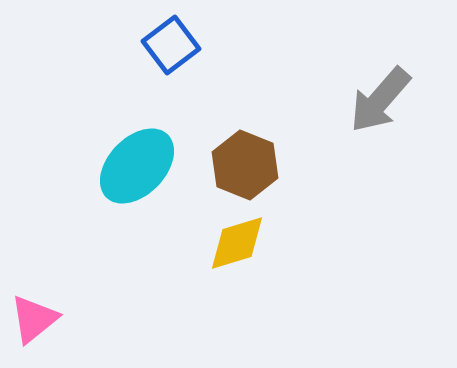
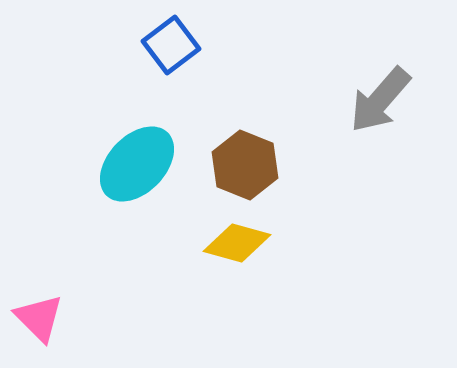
cyan ellipse: moved 2 px up
yellow diamond: rotated 32 degrees clockwise
pink triangle: moved 5 px right, 1 px up; rotated 36 degrees counterclockwise
